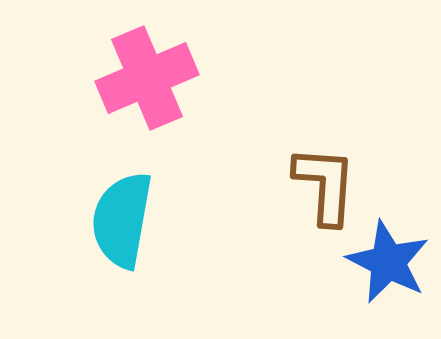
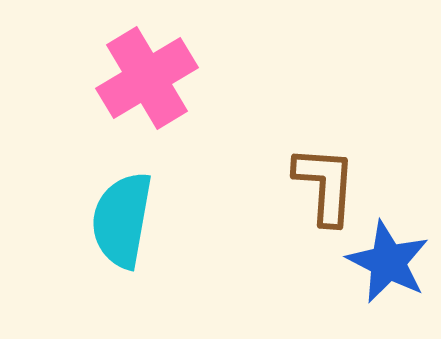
pink cross: rotated 8 degrees counterclockwise
